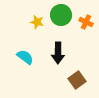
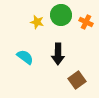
black arrow: moved 1 px down
